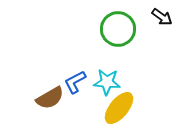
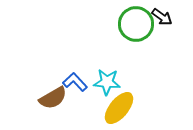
green circle: moved 18 px right, 5 px up
blue L-shape: rotated 75 degrees clockwise
brown semicircle: moved 3 px right
